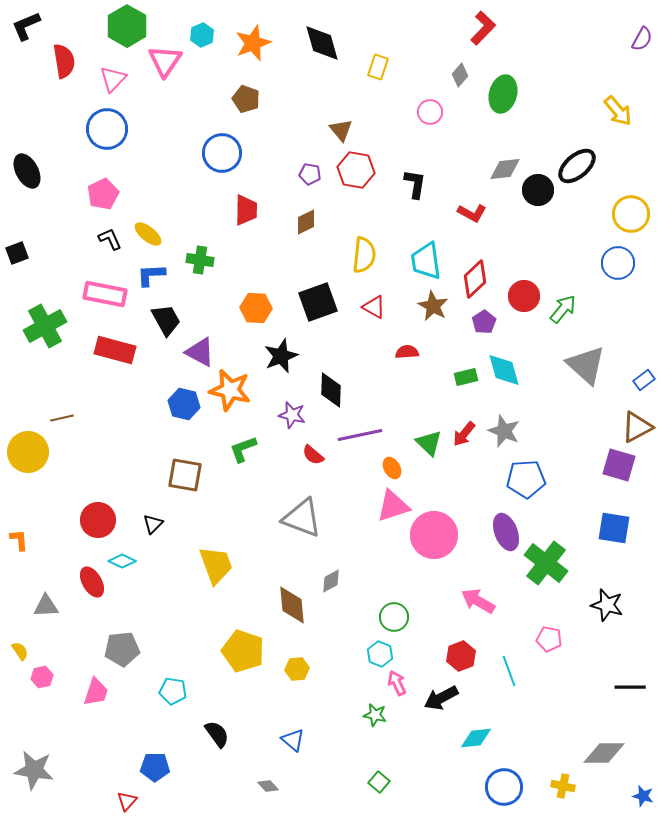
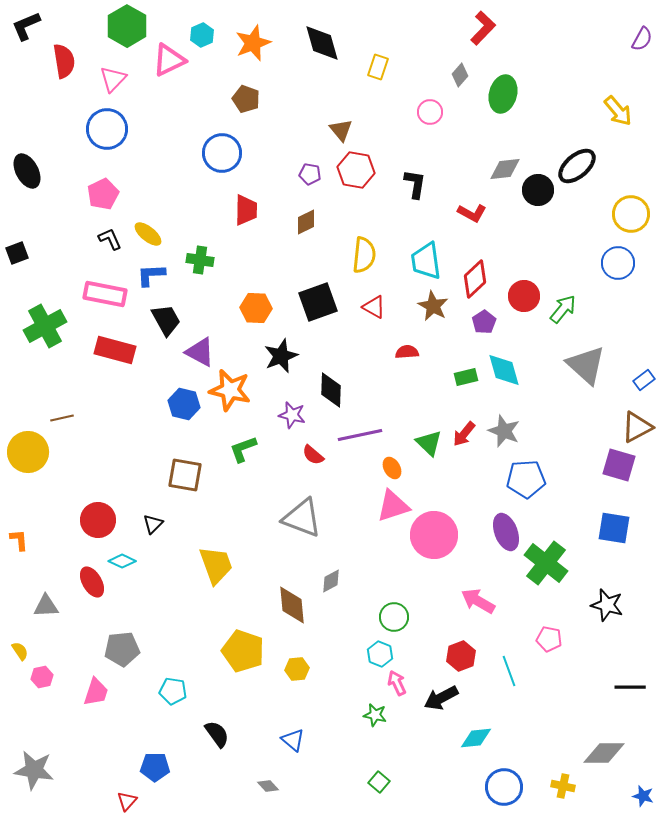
pink triangle at (165, 61): moved 4 px right, 1 px up; rotated 30 degrees clockwise
